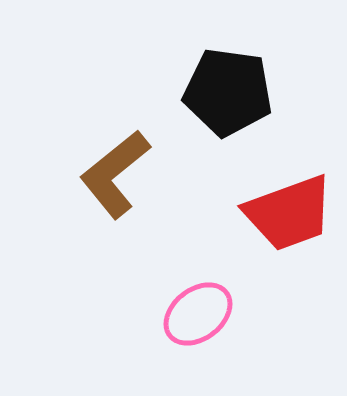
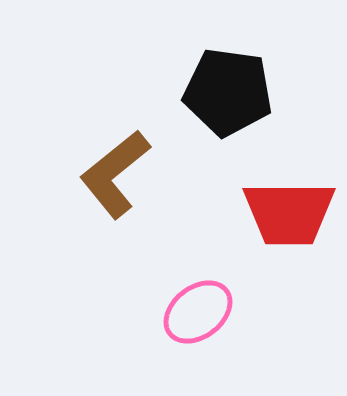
red trapezoid: rotated 20 degrees clockwise
pink ellipse: moved 2 px up
